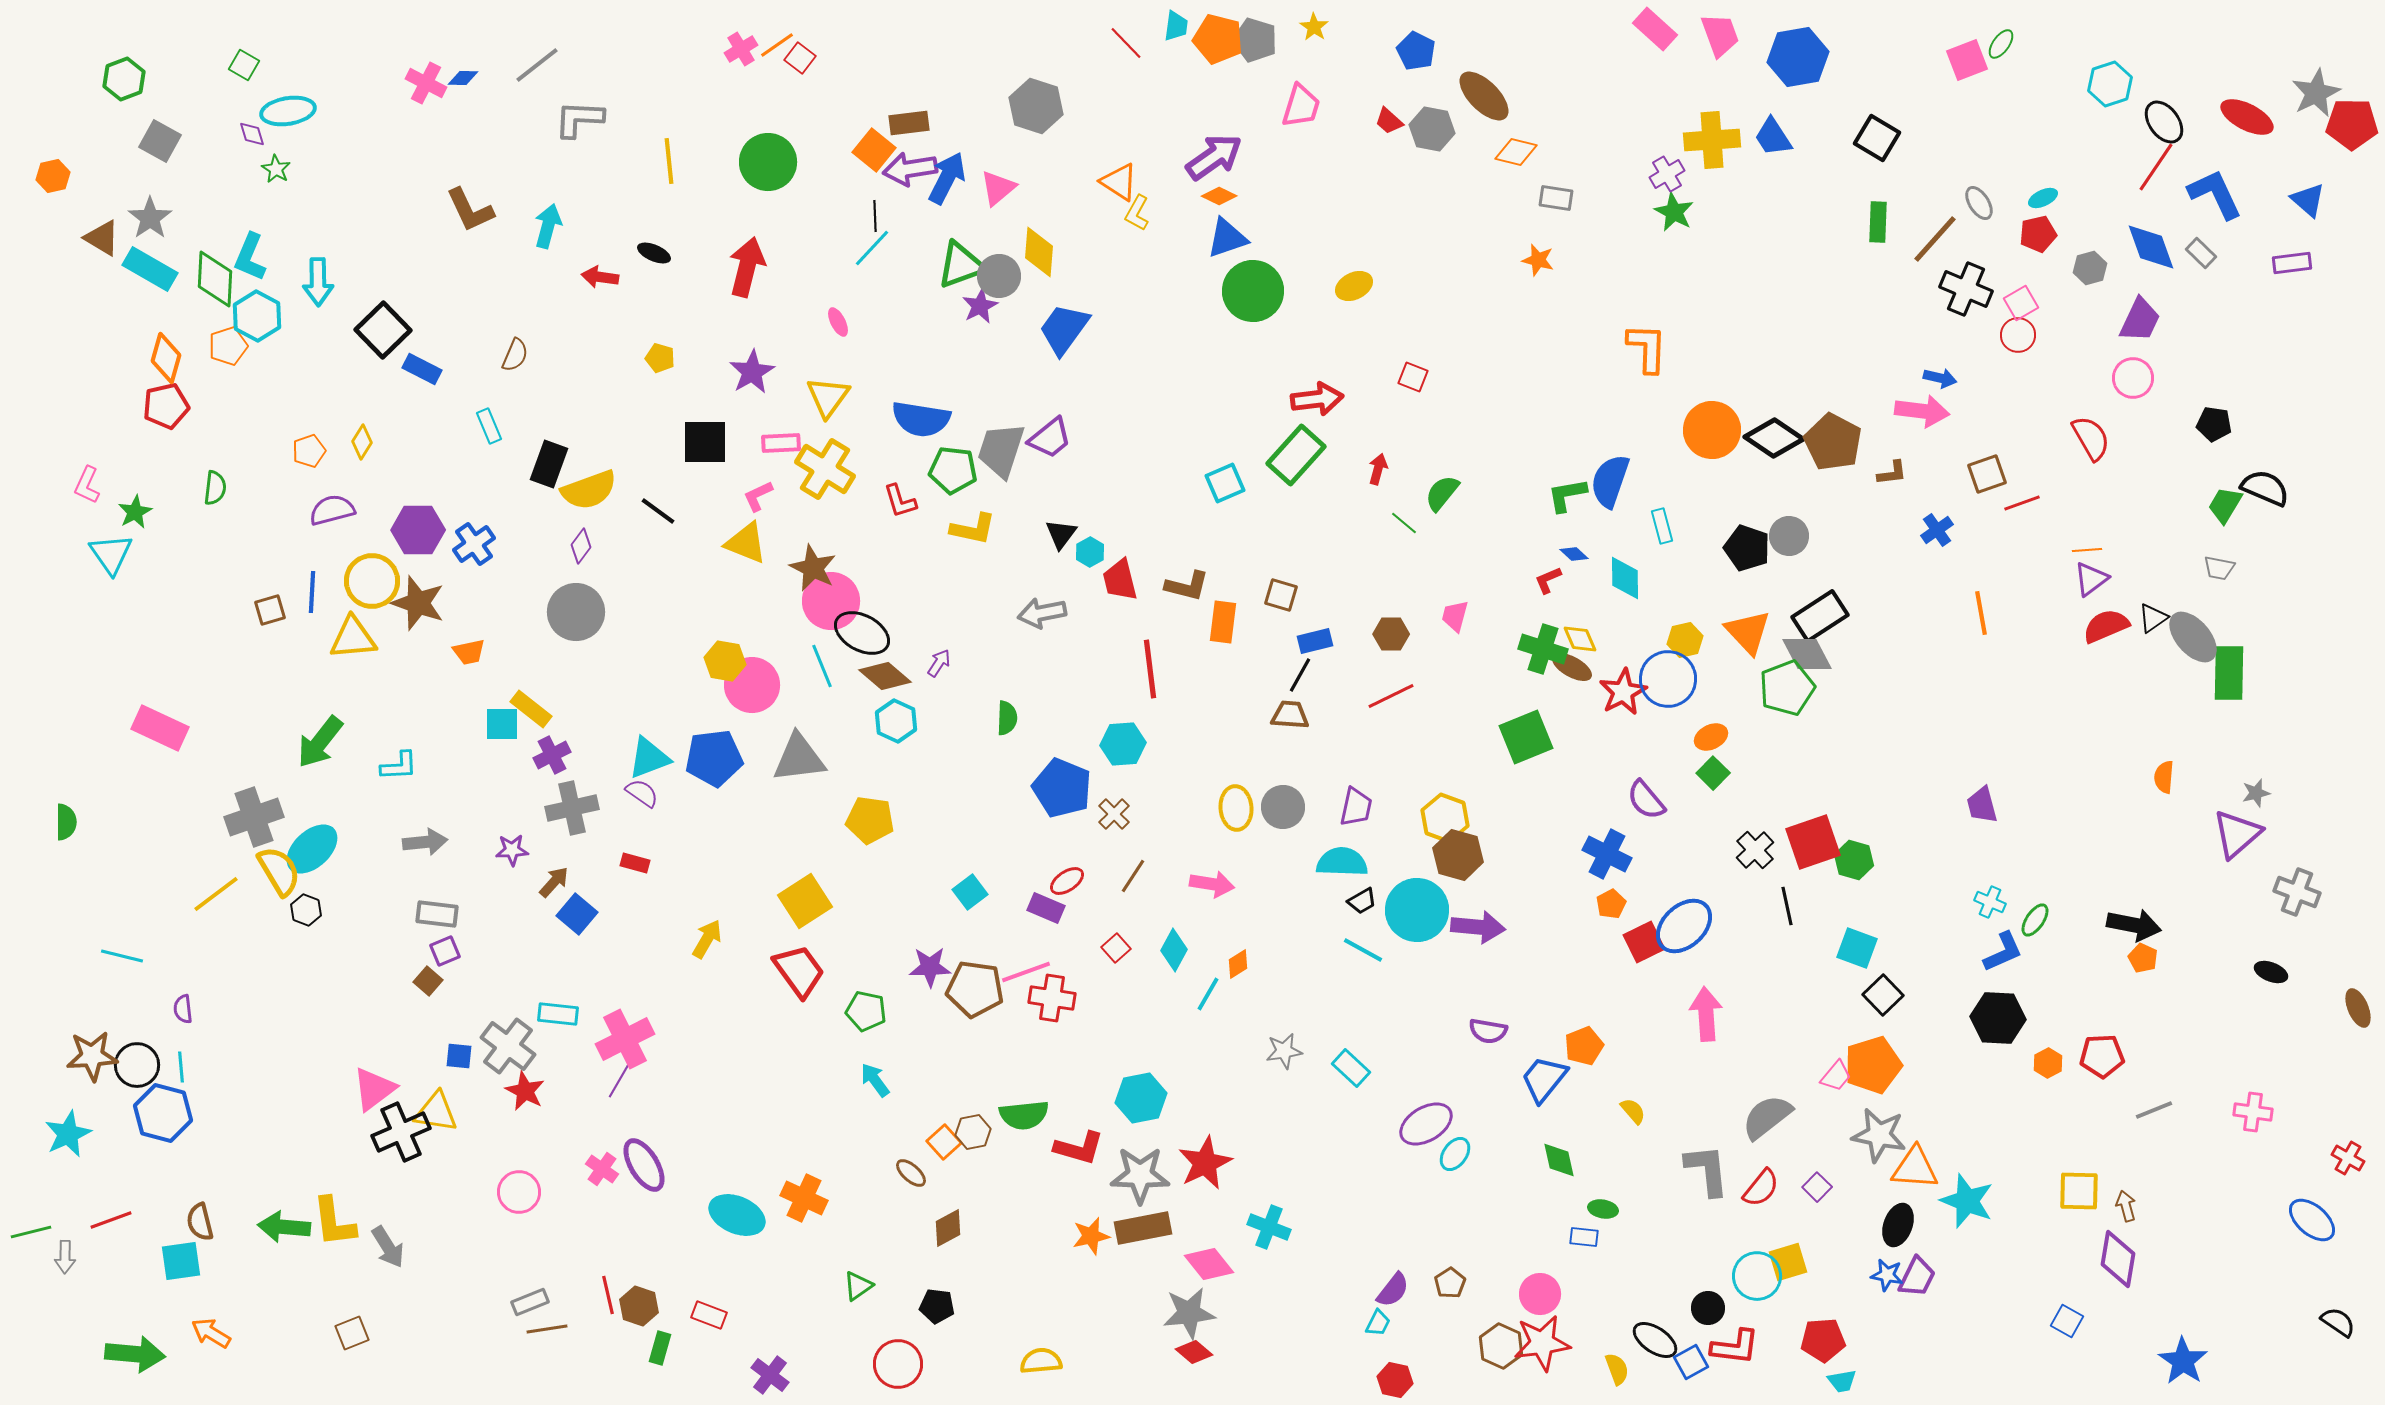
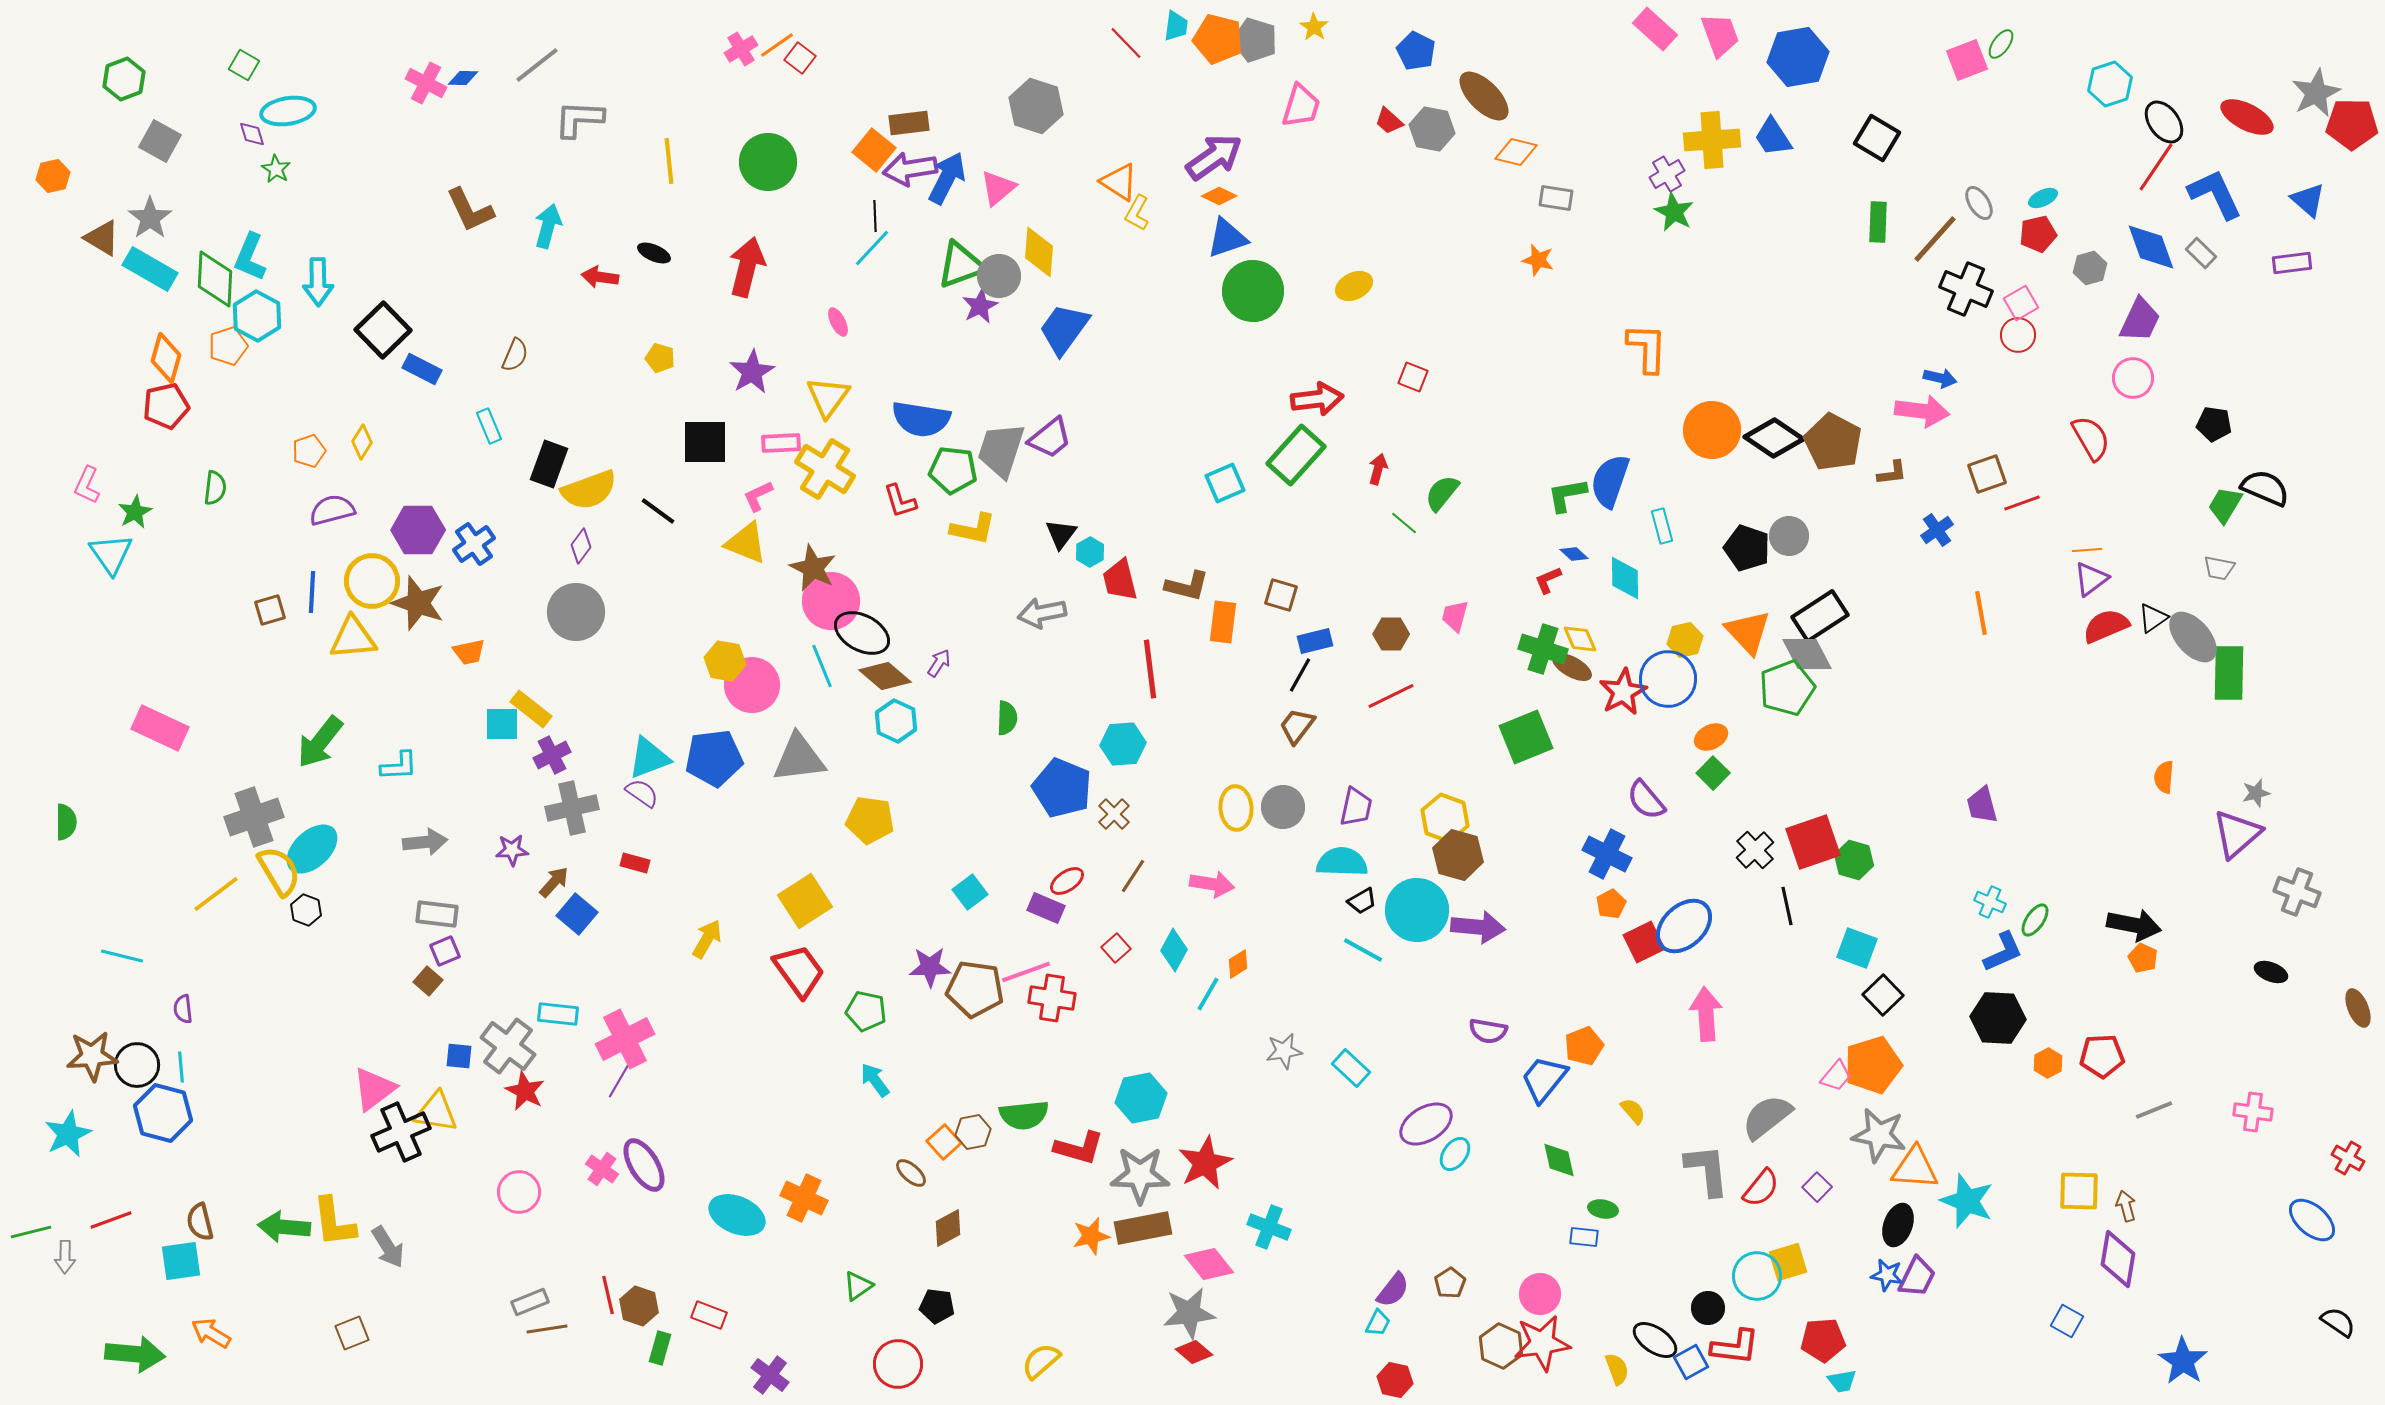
brown trapezoid at (1290, 715): moved 7 px right, 11 px down; rotated 57 degrees counterclockwise
yellow semicircle at (1041, 1361): rotated 36 degrees counterclockwise
